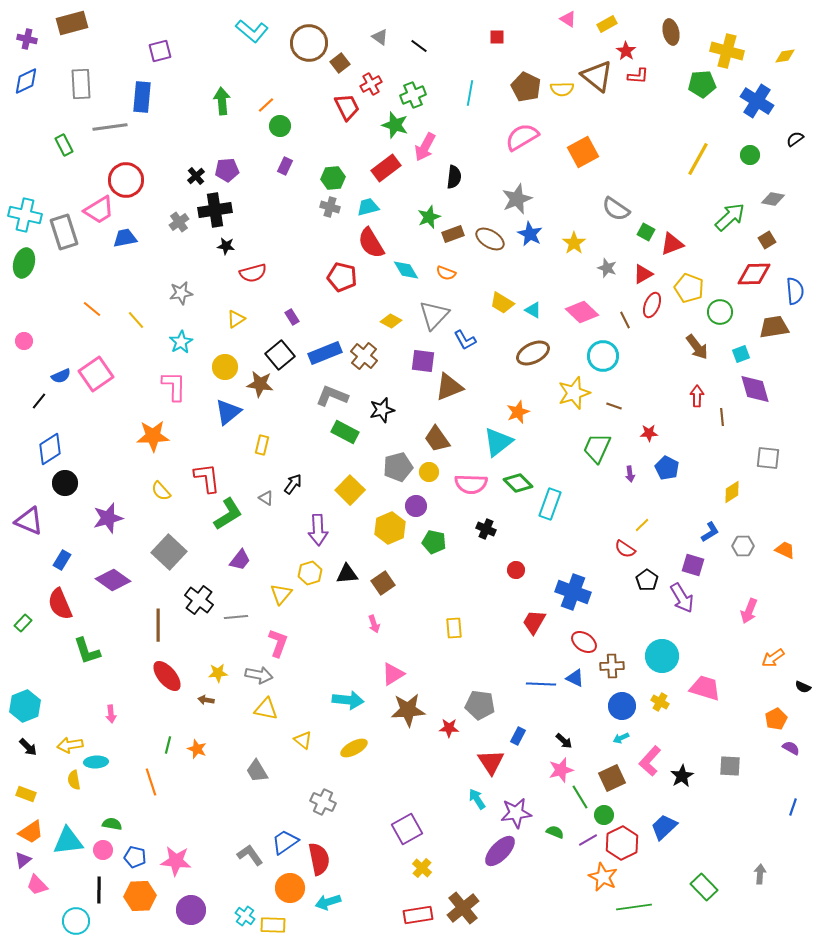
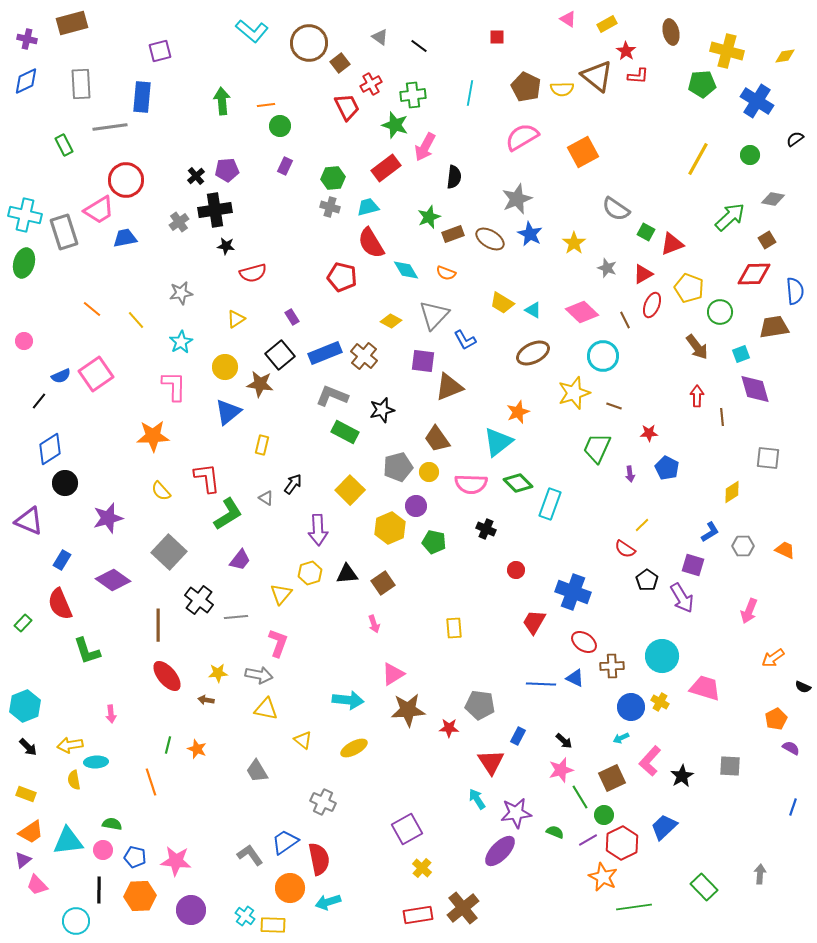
green cross at (413, 95): rotated 15 degrees clockwise
orange line at (266, 105): rotated 36 degrees clockwise
blue circle at (622, 706): moved 9 px right, 1 px down
